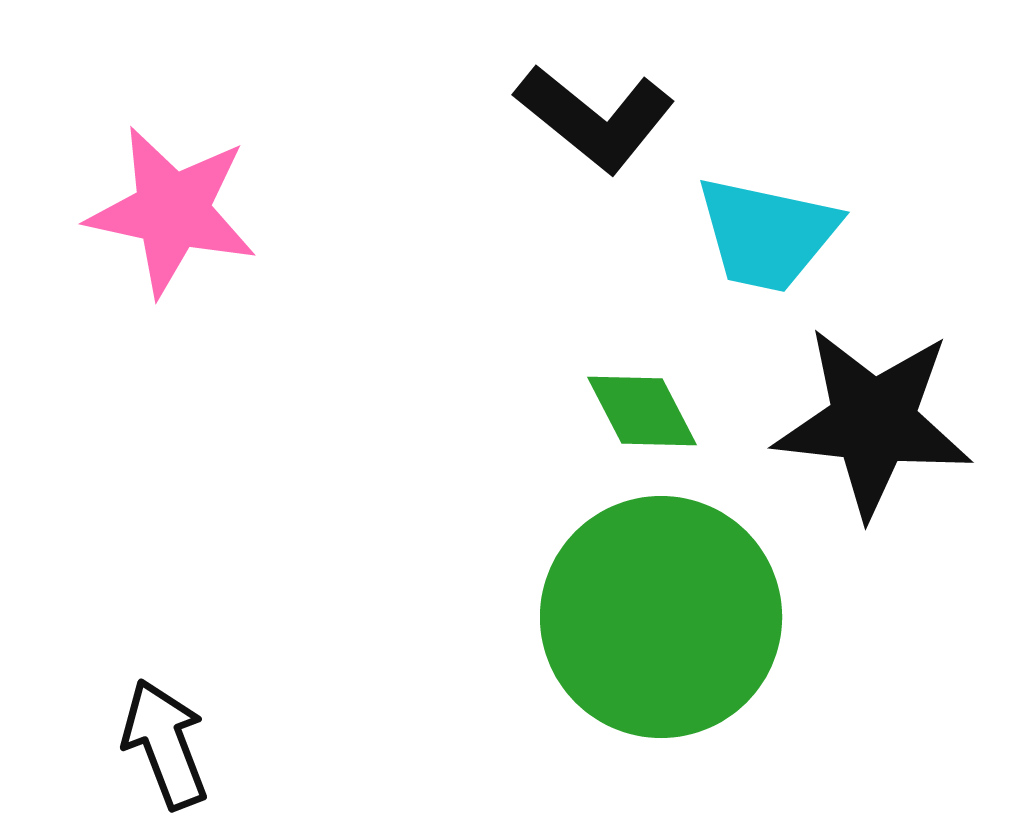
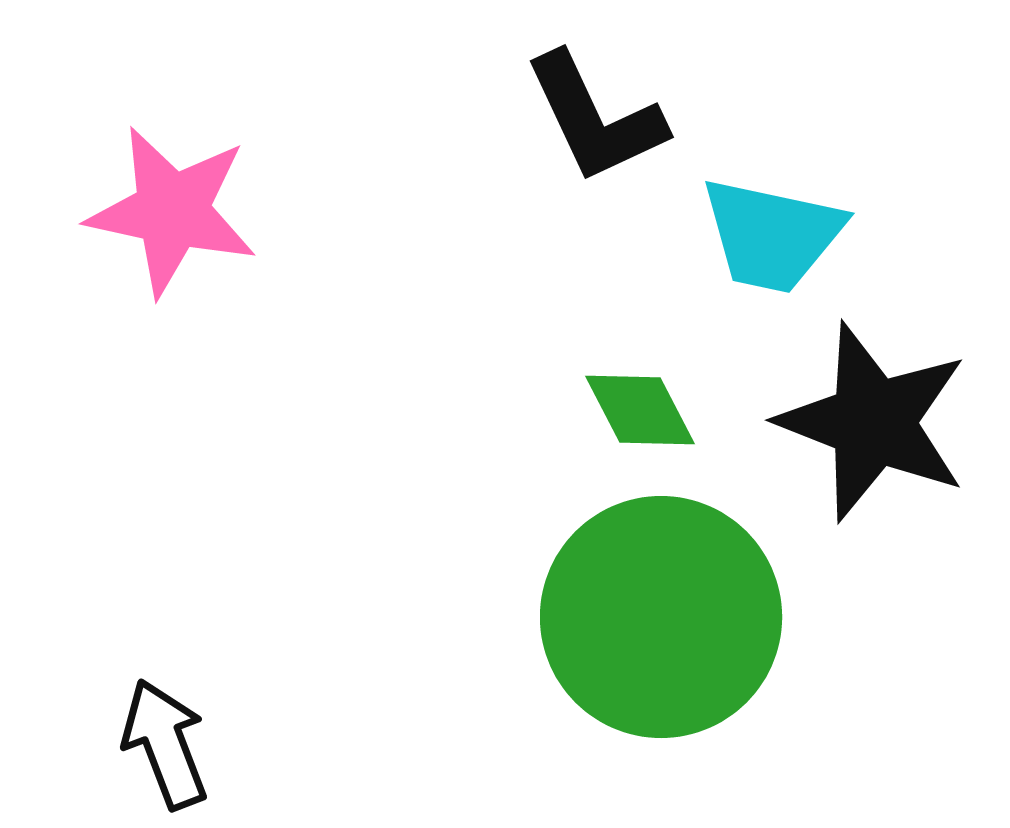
black L-shape: rotated 26 degrees clockwise
cyan trapezoid: moved 5 px right, 1 px down
green diamond: moved 2 px left, 1 px up
black star: rotated 15 degrees clockwise
